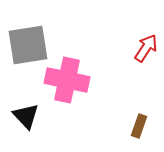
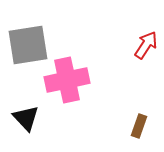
red arrow: moved 3 px up
pink cross: rotated 24 degrees counterclockwise
black triangle: moved 2 px down
